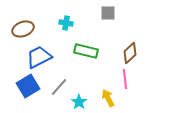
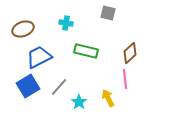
gray square: rotated 14 degrees clockwise
